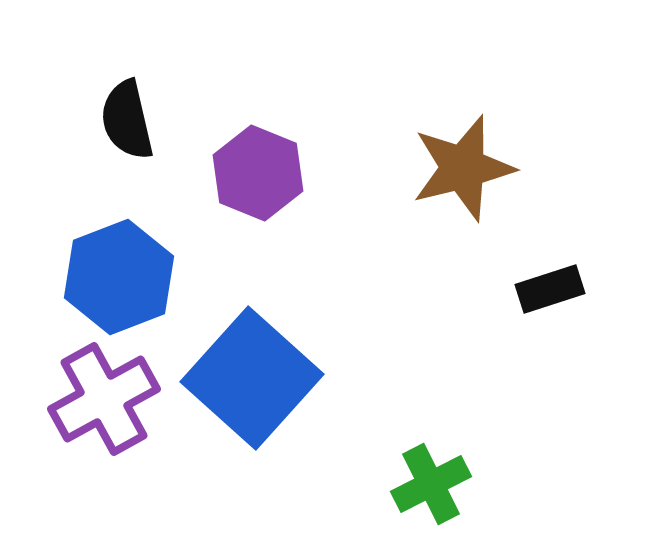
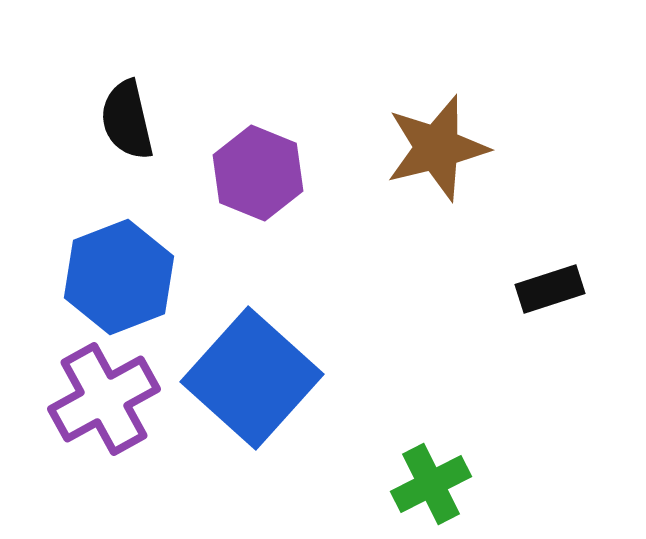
brown star: moved 26 px left, 20 px up
